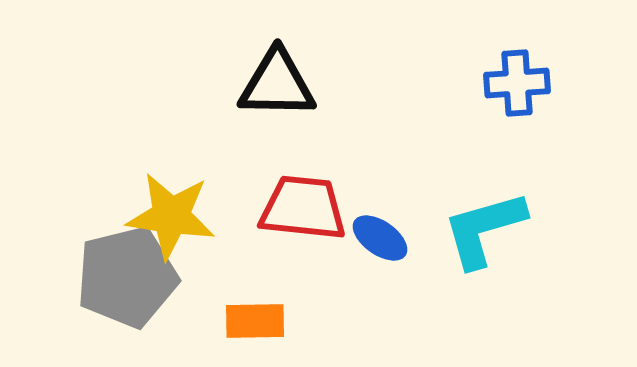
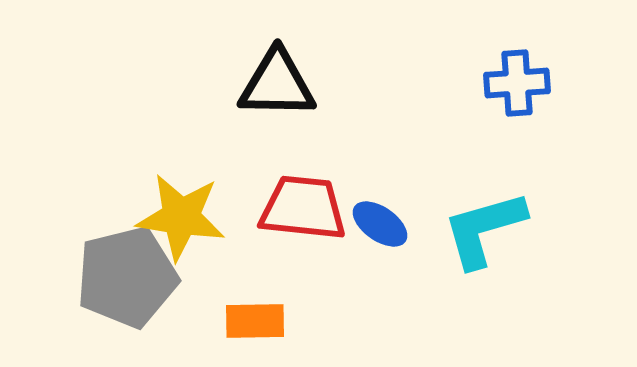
yellow star: moved 10 px right, 1 px down
blue ellipse: moved 14 px up
